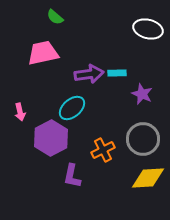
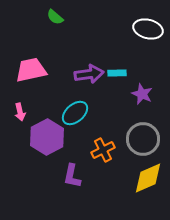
pink trapezoid: moved 12 px left, 17 px down
cyan ellipse: moved 3 px right, 5 px down
purple hexagon: moved 4 px left, 1 px up
yellow diamond: rotated 20 degrees counterclockwise
